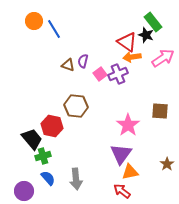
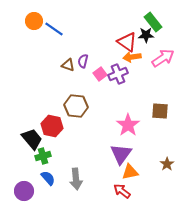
blue line: rotated 24 degrees counterclockwise
black star: rotated 21 degrees counterclockwise
